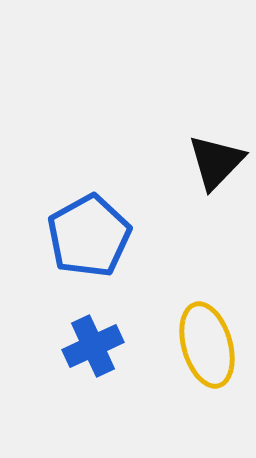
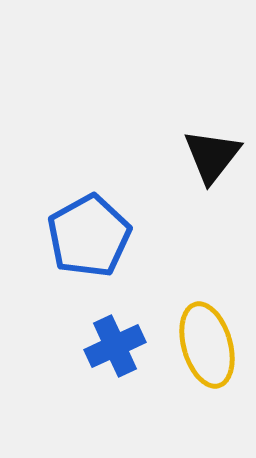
black triangle: moved 4 px left, 6 px up; rotated 6 degrees counterclockwise
blue cross: moved 22 px right
